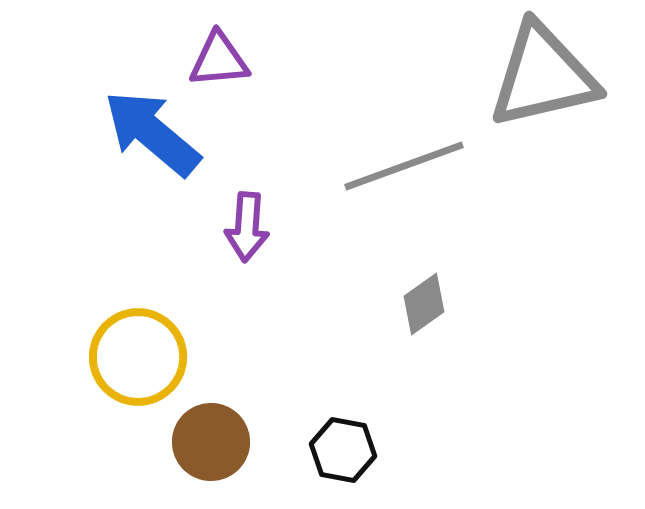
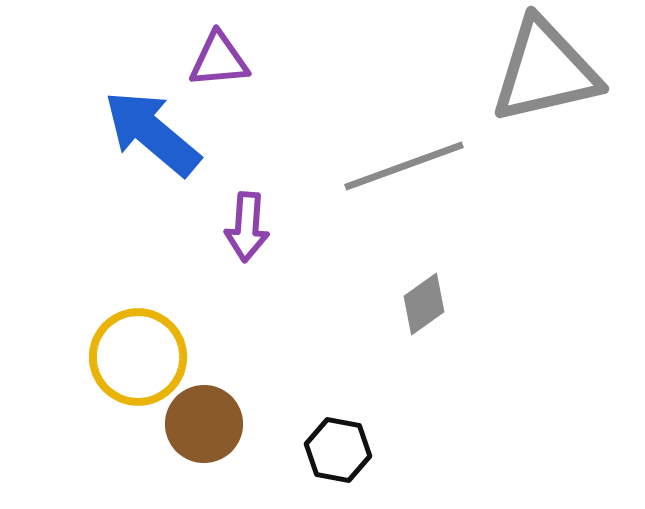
gray triangle: moved 2 px right, 5 px up
brown circle: moved 7 px left, 18 px up
black hexagon: moved 5 px left
